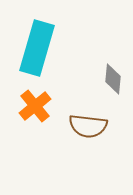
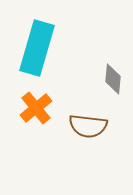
orange cross: moved 1 px right, 2 px down
